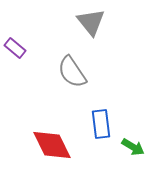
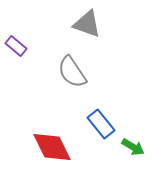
gray triangle: moved 4 px left, 2 px down; rotated 32 degrees counterclockwise
purple rectangle: moved 1 px right, 2 px up
blue rectangle: rotated 32 degrees counterclockwise
red diamond: moved 2 px down
